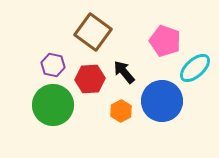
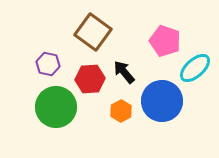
purple hexagon: moved 5 px left, 1 px up
green circle: moved 3 px right, 2 px down
